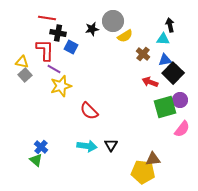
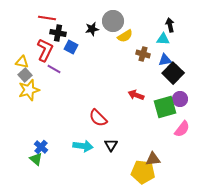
red L-shape: rotated 25 degrees clockwise
brown cross: rotated 24 degrees counterclockwise
red arrow: moved 14 px left, 13 px down
yellow star: moved 32 px left, 4 px down
purple circle: moved 1 px up
red semicircle: moved 9 px right, 7 px down
cyan arrow: moved 4 px left
green triangle: moved 1 px up
